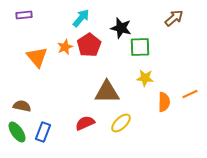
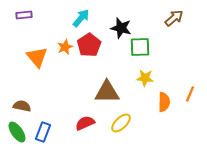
orange line: rotated 42 degrees counterclockwise
